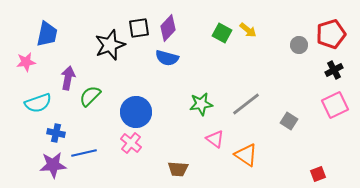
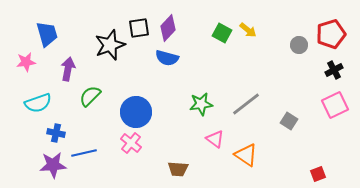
blue trapezoid: rotated 28 degrees counterclockwise
purple arrow: moved 9 px up
